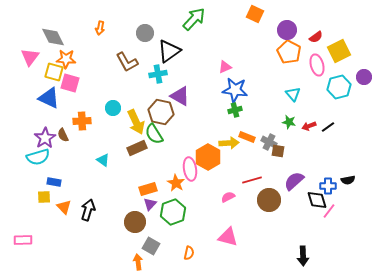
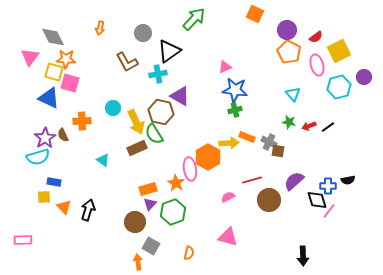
gray circle at (145, 33): moved 2 px left
